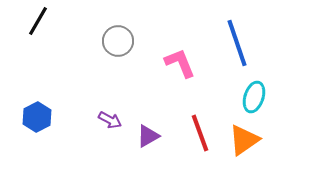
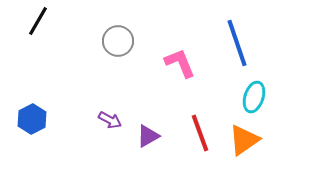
blue hexagon: moved 5 px left, 2 px down
